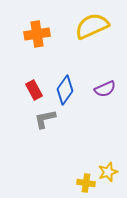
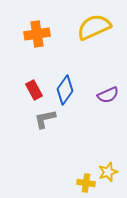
yellow semicircle: moved 2 px right, 1 px down
purple semicircle: moved 3 px right, 6 px down
